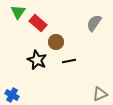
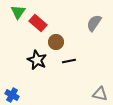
gray triangle: rotated 35 degrees clockwise
